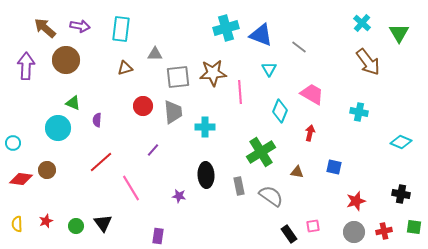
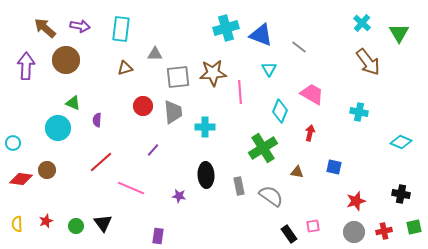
green cross at (261, 152): moved 2 px right, 4 px up
pink line at (131, 188): rotated 36 degrees counterclockwise
green square at (414, 227): rotated 21 degrees counterclockwise
